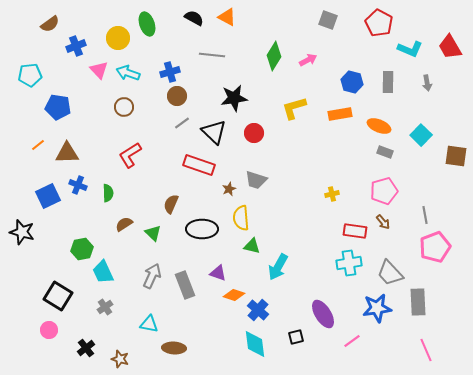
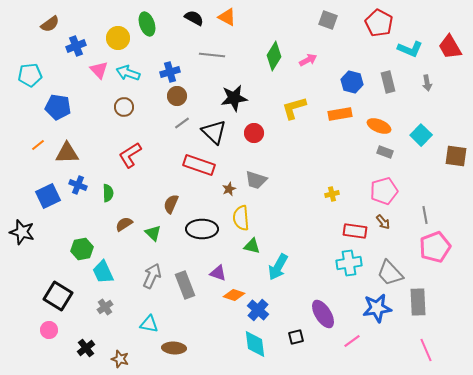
gray rectangle at (388, 82): rotated 15 degrees counterclockwise
